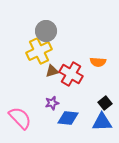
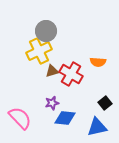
blue diamond: moved 3 px left
blue triangle: moved 5 px left, 5 px down; rotated 10 degrees counterclockwise
